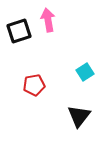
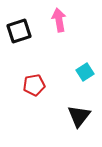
pink arrow: moved 11 px right
